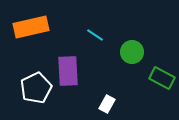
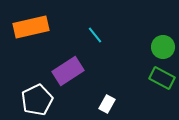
cyan line: rotated 18 degrees clockwise
green circle: moved 31 px right, 5 px up
purple rectangle: rotated 60 degrees clockwise
white pentagon: moved 1 px right, 12 px down
